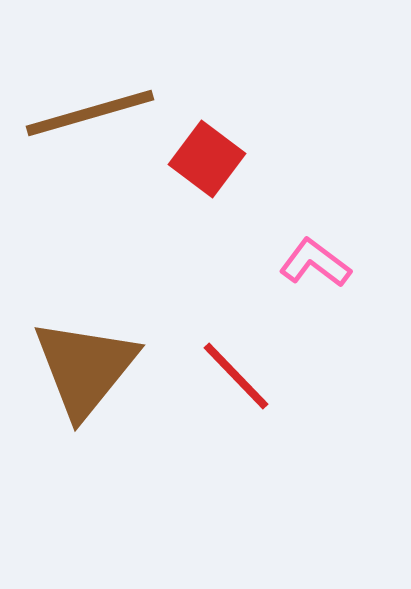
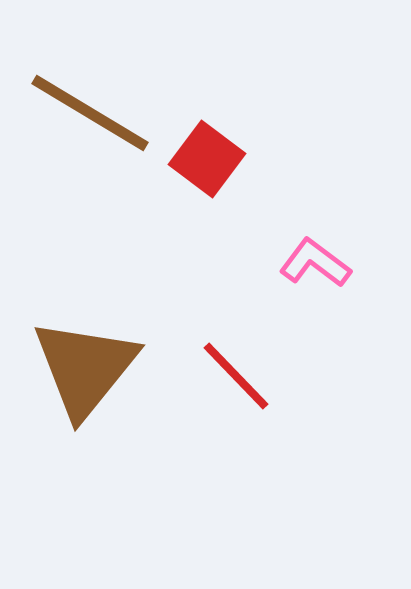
brown line: rotated 47 degrees clockwise
